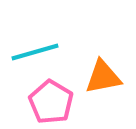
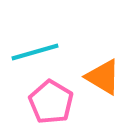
orange triangle: rotated 42 degrees clockwise
